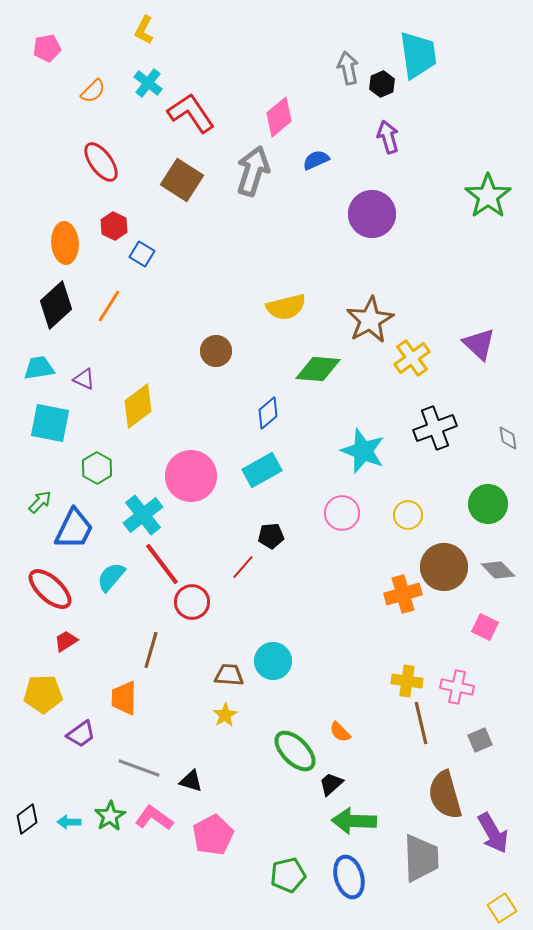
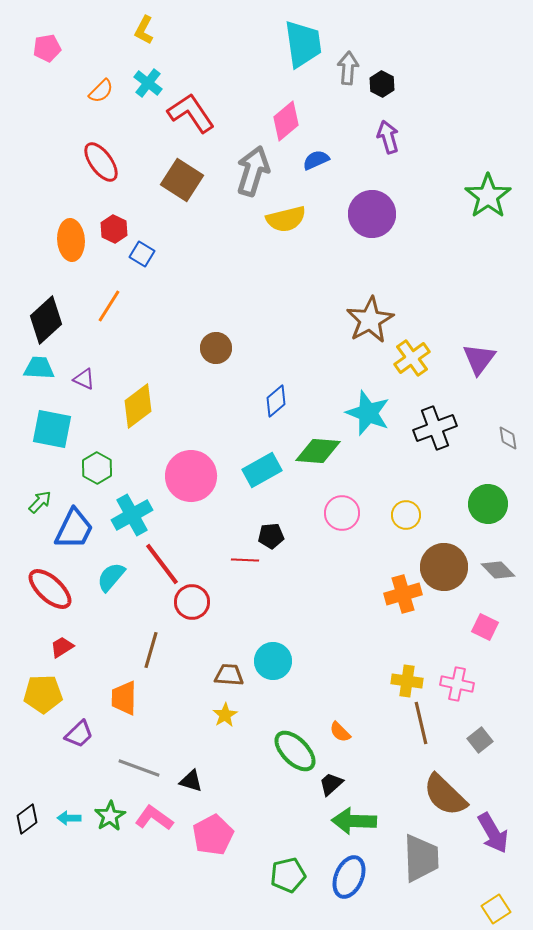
cyan trapezoid at (418, 55): moved 115 px left, 11 px up
gray arrow at (348, 68): rotated 16 degrees clockwise
black hexagon at (382, 84): rotated 10 degrees counterclockwise
orange semicircle at (93, 91): moved 8 px right
pink diamond at (279, 117): moved 7 px right, 4 px down
red hexagon at (114, 226): moved 3 px down
orange ellipse at (65, 243): moved 6 px right, 3 px up
black diamond at (56, 305): moved 10 px left, 15 px down
yellow semicircle at (286, 307): moved 88 px up
purple triangle at (479, 344): moved 15 px down; rotated 24 degrees clockwise
brown circle at (216, 351): moved 3 px up
cyan trapezoid at (39, 368): rotated 12 degrees clockwise
green diamond at (318, 369): moved 82 px down
blue diamond at (268, 413): moved 8 px right, 12 px up
cyan square at (50, 423): moved 2 px right, 6 px down
cyan star at (363, 451): moved 5 px right, 38 px up
cyan cross at (143, 515): moved 11 px left; rotated 9 degrees clockwise
yellow circle at (408, 515): moved 2 px left
red line at (243, 567): moved 2 px right, 7 px up; rotated 52 degrees clockwise
red trapezoid at (66, 641): moved 4 px left, 6 px down
pink cross at (457, 687): moved 3 px up
purple trapezoid at (81, 734): moved 2 px left; rotated 8 degrees counterclockwise
gray square at (480, 740): rotated 15 degrees counterclockwise
brown semicircle at (445, 795): rotated 30 degrees counterclockwise
cyan arrow at (69, 822): moved 4 px up
blue ellipse at (349, 877): rotated 39 degrees clockwise
yellow square at (502, 908): moved 6 px left, 1 px down
